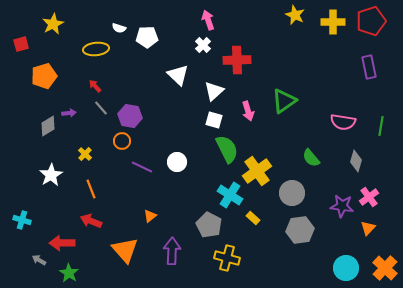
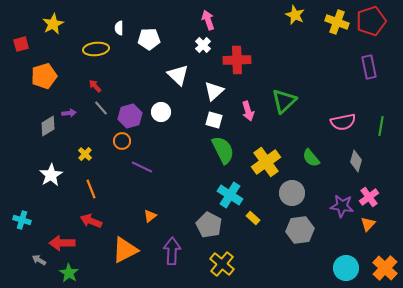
yellow cross at (333, 22): moved 4 px right; rotated 20 degrees clockwise
white semicircle at (119, 28): rotated 72 degrees clockwise
white pentagon at (147, 37): moved 2 px right, 2 px down
green triangle at (284, 101): rotated 8 degrees counterclockwise
purple hexagon at (130, 116): rotated 25 degrees counterclockwise
pink semicircle at (343, 122): rotated 20 degrees counterclockwise
green semicircle at (227, 149): moved 4 px left, 1 px down
white circle at (177, 162): moved 16 px left, 50 px up
yellow cross at (257, 171): moved 9 px right, 9 px up
orange triangle at (368, 228): moved 4 px up
orange triangle at (125, 250): rotated 44 degrees clockwise
yellow cross at (227, 258): moved 5 px left, 6 px down; rotated 25 degrees clockwise
